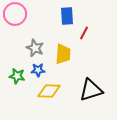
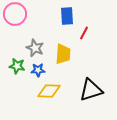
green star: moved 10 px up
